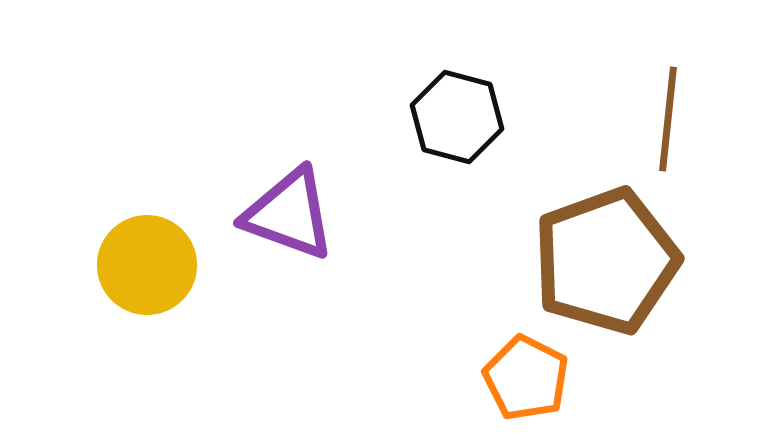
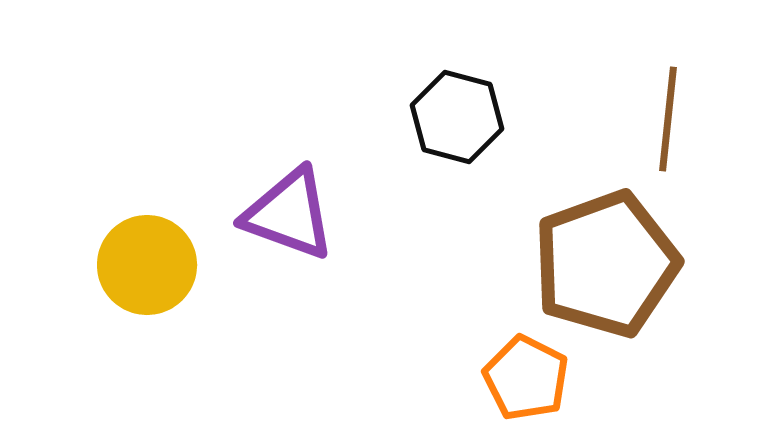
brown pentagon: moved 3 px down
